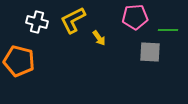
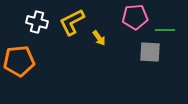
yellow L-shape: moved 1 px left, 2 px down
green line: moved 3 px left
orange pentagon: rotated 20 degrees counterclockwise
